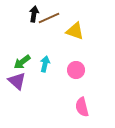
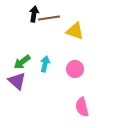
brown line: rotated 15 degrees clockwise
pink circle: moved 1 px left, 1 px up
